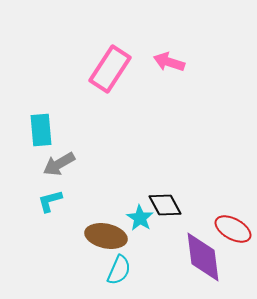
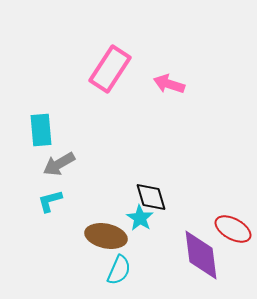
pink arrow: moved 22 px down
black diamond: moved 14 px left, 8 px up; rotated 12 degrees clockwise
purple diamond: moved 2 px left, 2 px up
